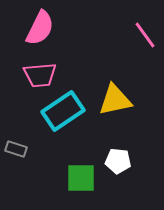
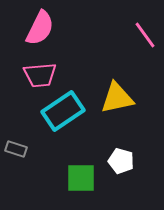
yellow triangle: moved 2 px right, 2 px up
white pentagon: moved 3 px right; rotated 10 degrees clockwise
